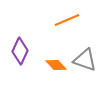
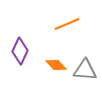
orange line: moved 4 px down
gray triangle: moved 10 px down; rotated 15 degrees counterclockwise
